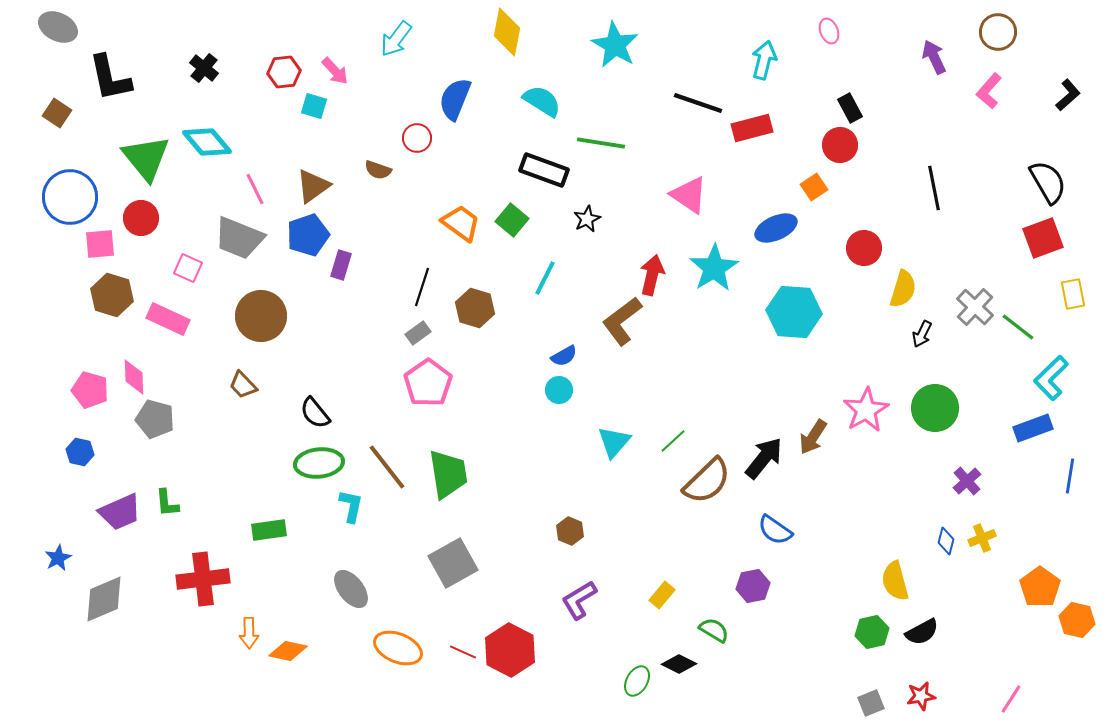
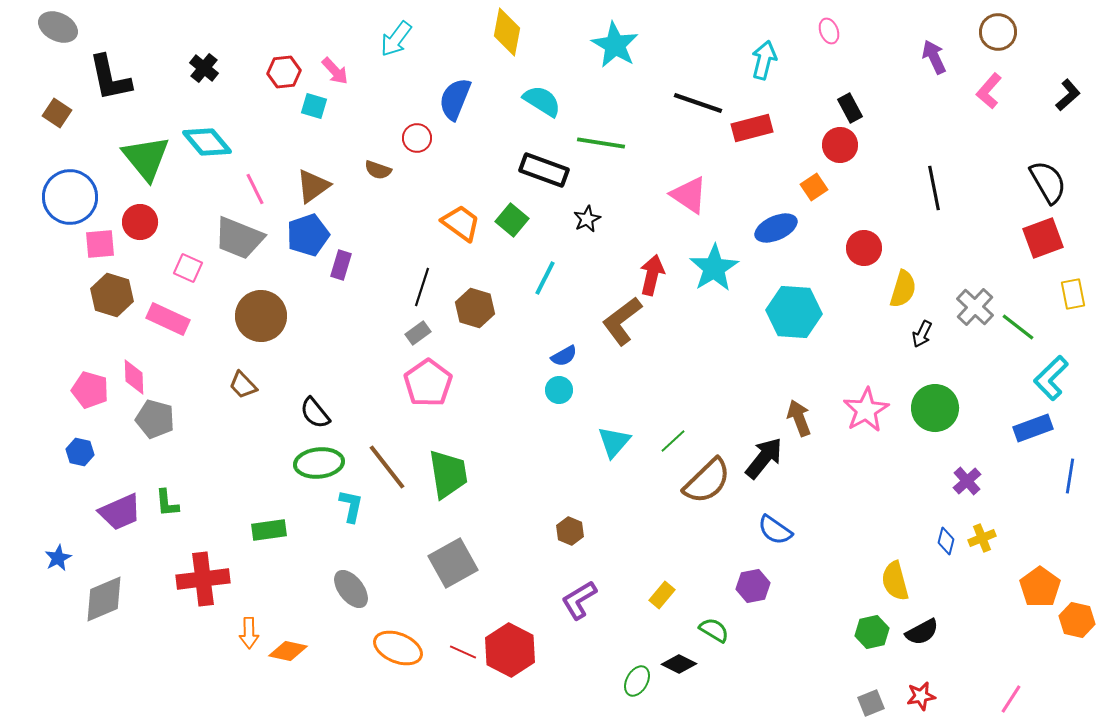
red circle at (141, 218): moved 1 px left, 4 px down
brown arrow at (813, 437): moved 14 px left, 19 px up; rotated 126 degrees clockwise
